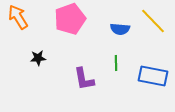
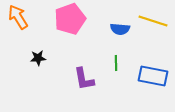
yellow line: rotated 28 degrees counterclockwise
